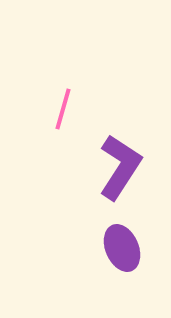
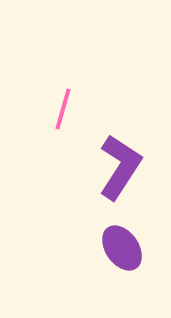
purple ellipse: rotated 12 degrees counterclockwise
